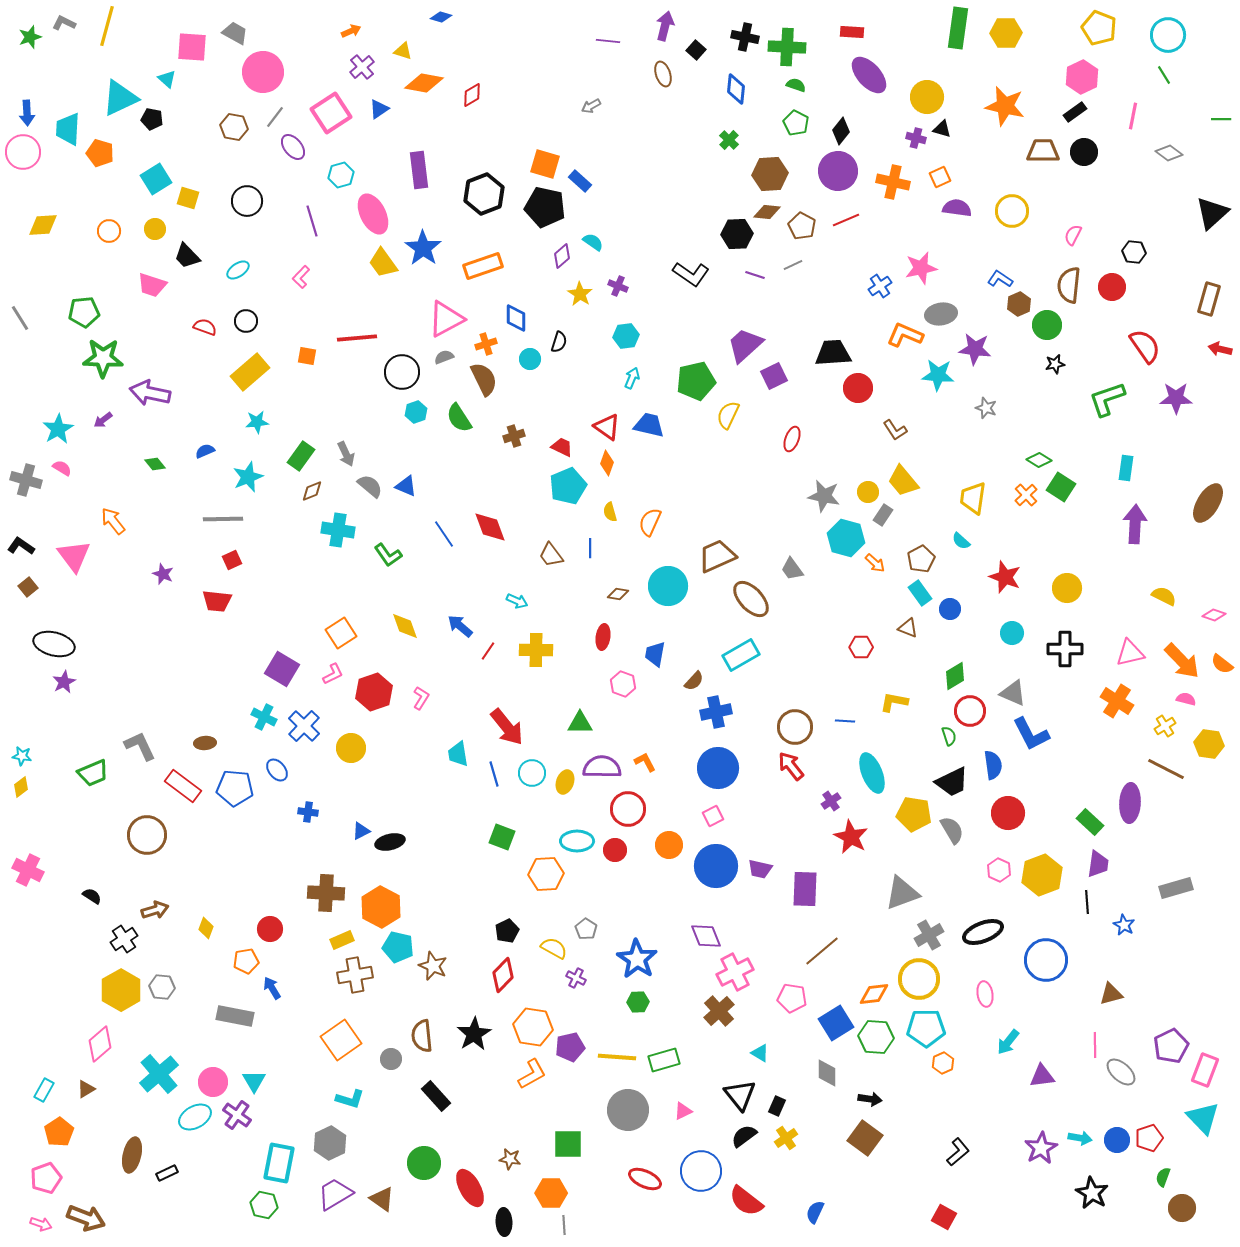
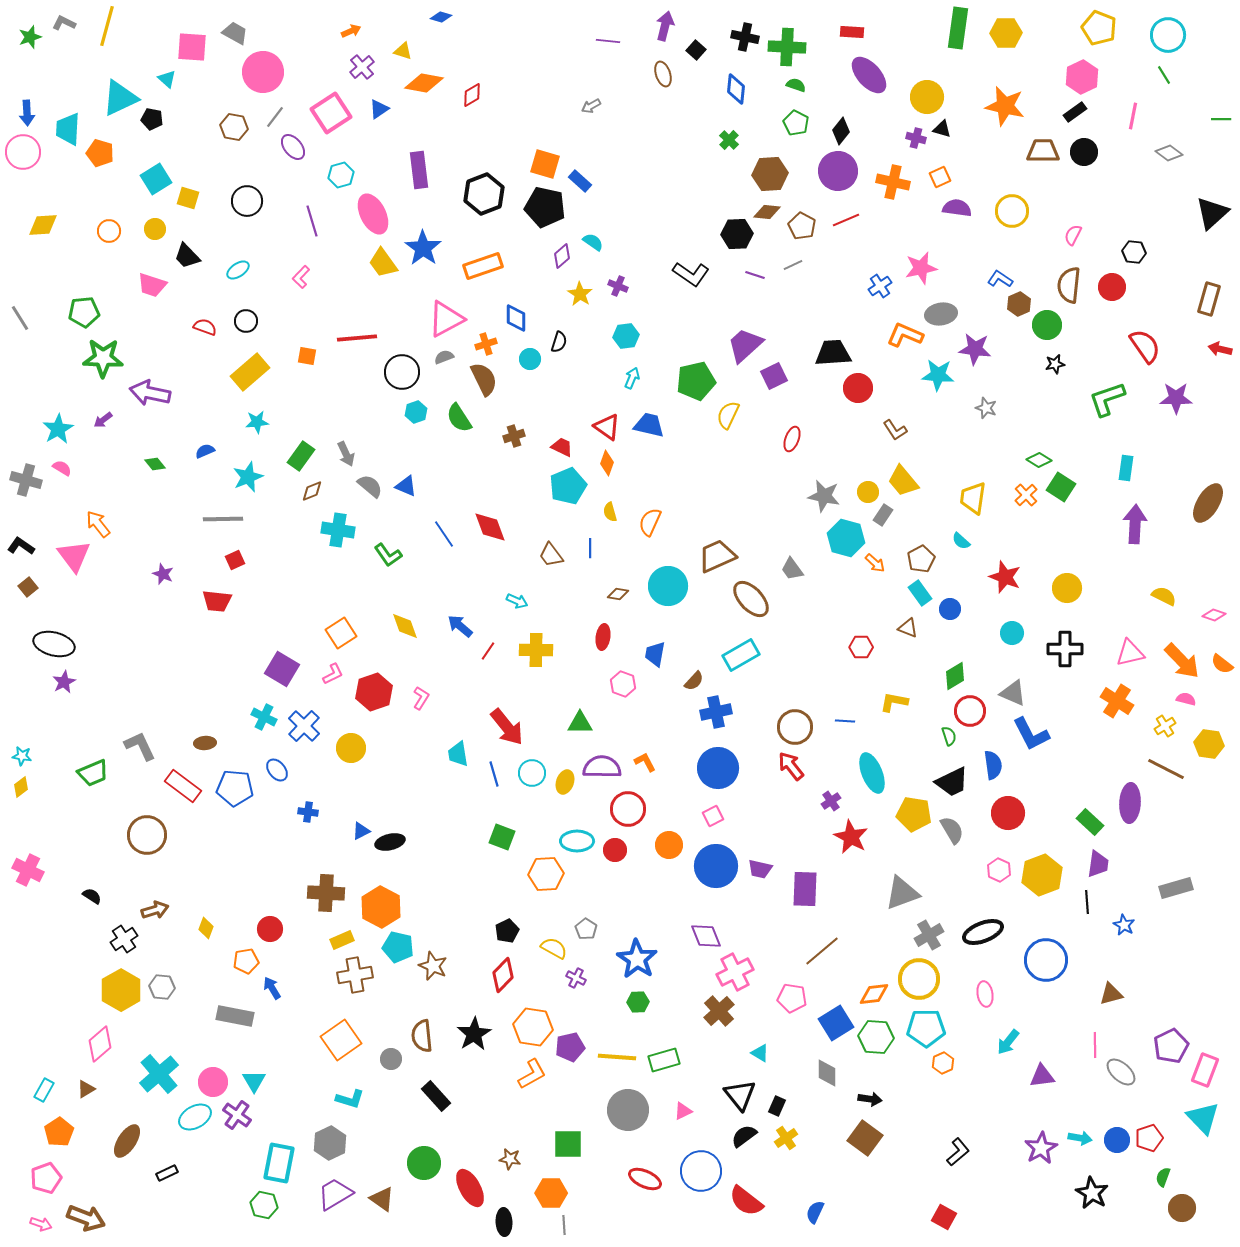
orange arrow at (113, 521): moved 15 px left, 3 px down
red square at (232, 560): moved 3 px right
brown ellipse at (132, 1155): moved 5 px left, 14 px up; rotated 20 degrees clockwise
